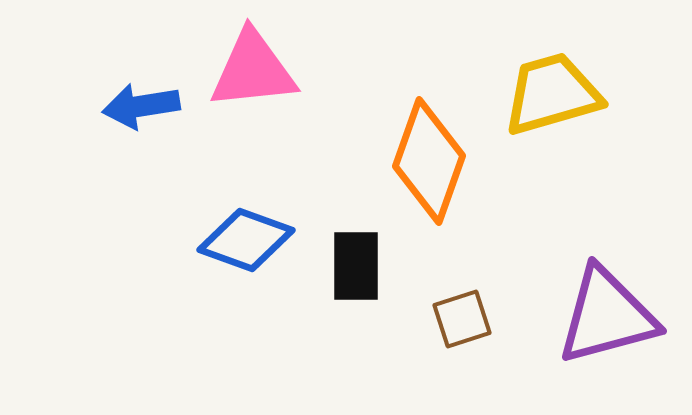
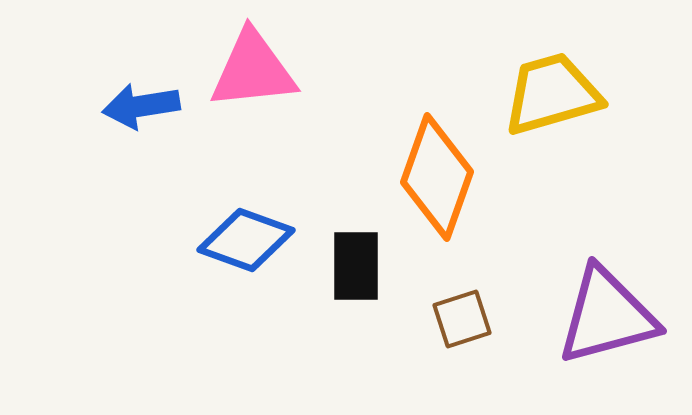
orange diamond: moved 8 px right, 16 px down
